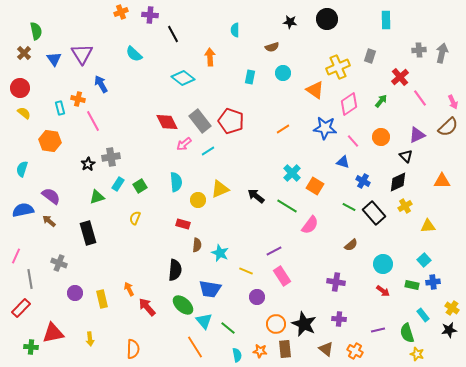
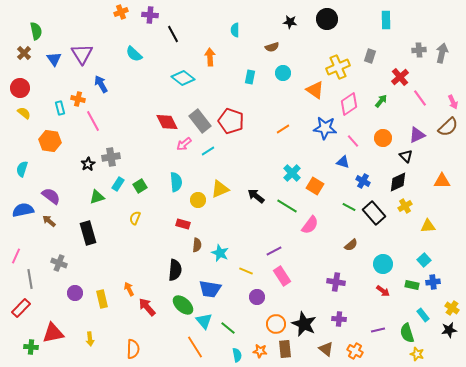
orange circle at (381, 137): moved 2 px right, 1 px down
